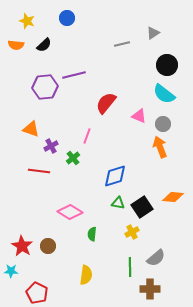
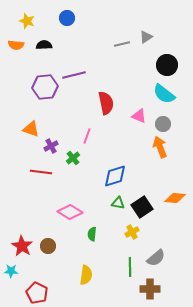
gray triangle: moved 7 px left, 4 px down
black semicircle: rotated 140 degrees counterclockwise
red semicircle: rotated 130 degrees clockwise
red line: moved 2 px right, 1 px down
orange diamond: moved 2 px right, 1 px down
